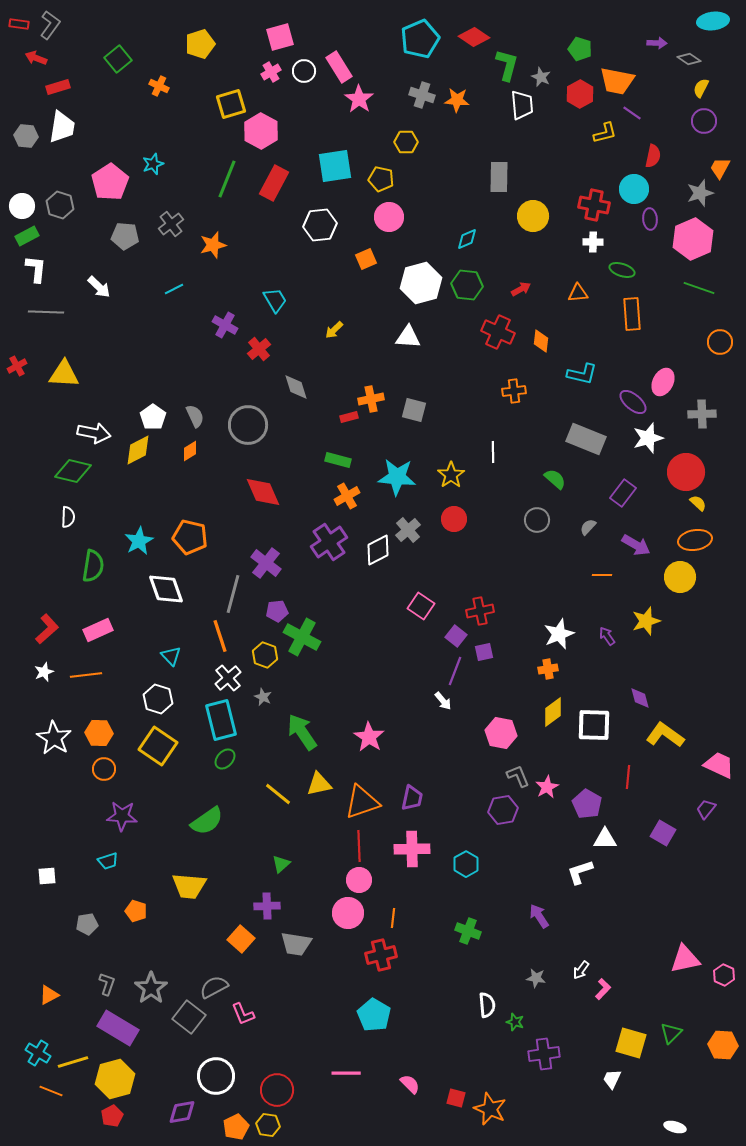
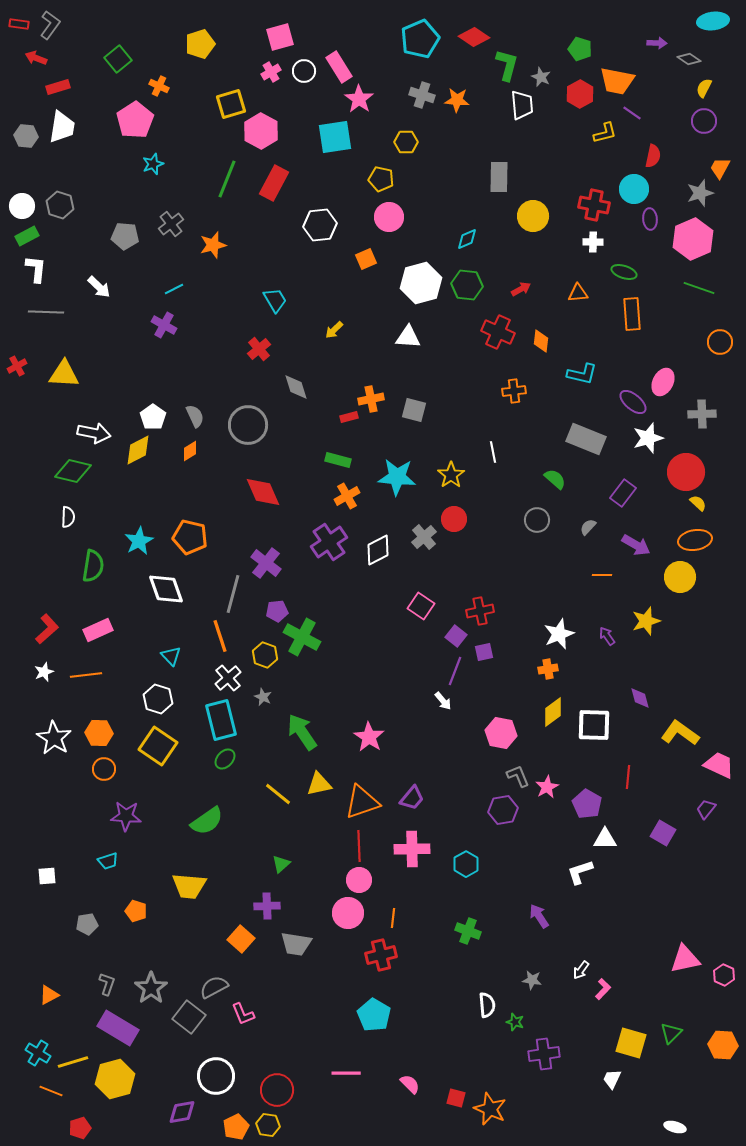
yellow semicircle at (701, 88): moved 3 px right
cyan square at (335, 166): moved 29 px up
pink pentagon at (110, 182): moved 25 px right, 62 px up
green ellipse at (622, 270): moved 2 px right, 2 px down
purple cross at (225, 325): moved 61 px left
white line at (493, 452): rotated 10 degrees counterclockwise
gray cross at (408, 530): moved 16 px right, 7 px down
yellow L-shape at (665, 735): moved 15 px right, 2 px up
purple trapezoid at (412, 798): rotated 28 degrees clockwise
purple star at (122, 816): moved 4 px right
gray star at (536, 978): moved 4 px left, 2 px down
red pentagon at (112, 1116): moved 32 px left, 12 px down; rotated 10 degrees clockwise
